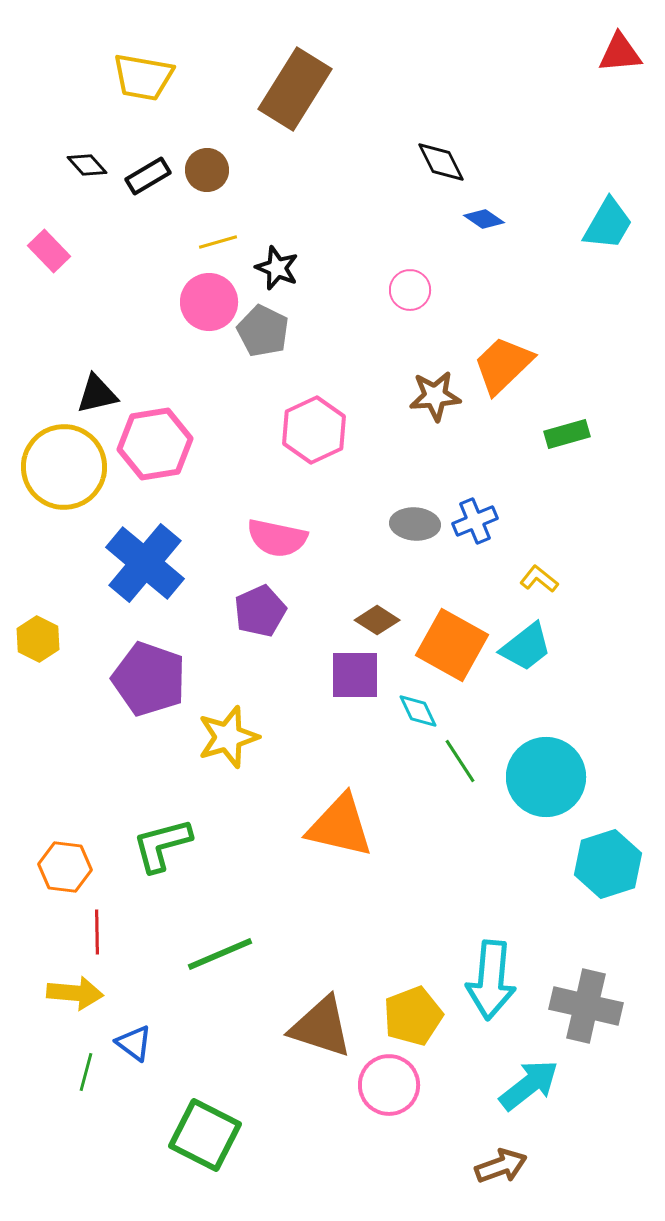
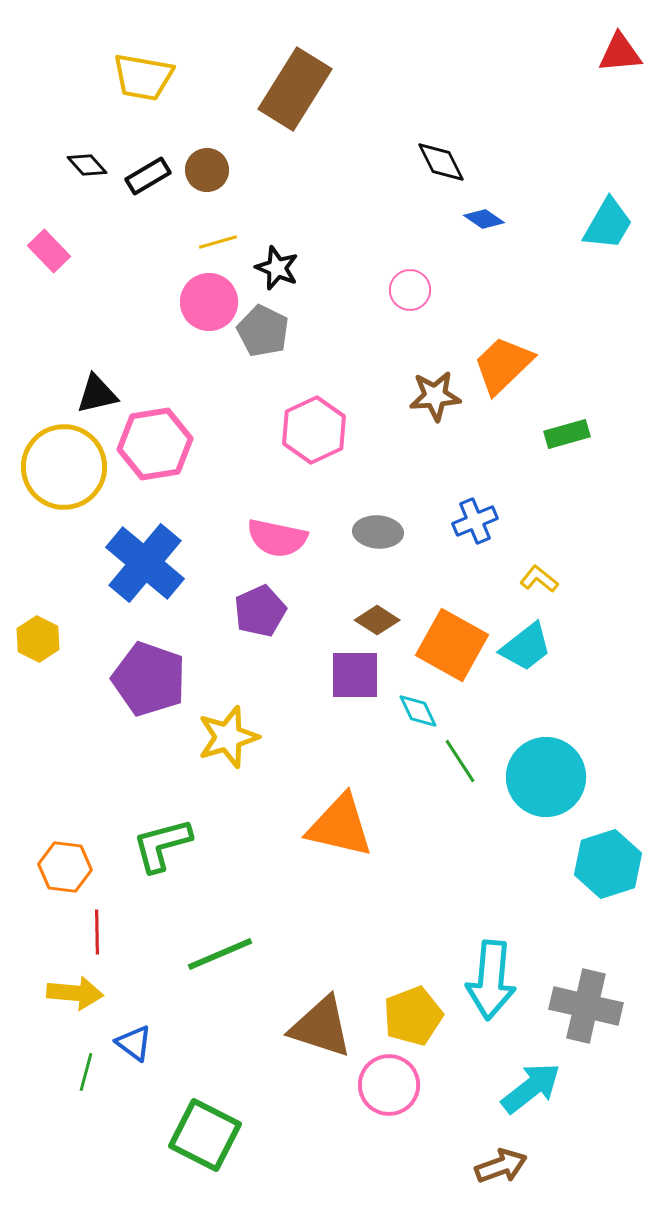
gray ellipse at (415, 524): moved 37 px left, 8 px down
cyan arrow at (529, 1085): moved 2 px right, 3 px down
